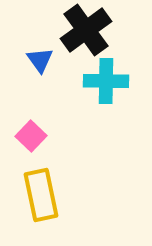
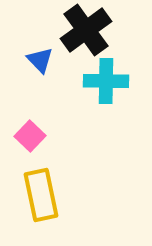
blue triangle: rotated 8 degrees counterclockwise
pink square: moved 1 px left
